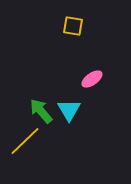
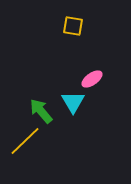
cyan triangle: moved 4 px right, 8 px up
